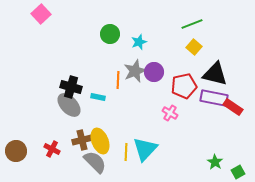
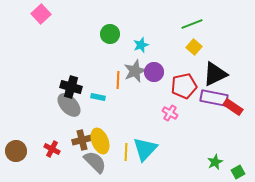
cyan star: moved 2 px right, 3 px down
black triangle: rotated 40 degrees counterclockwise
green star: rotated 14 degrees clockwise
